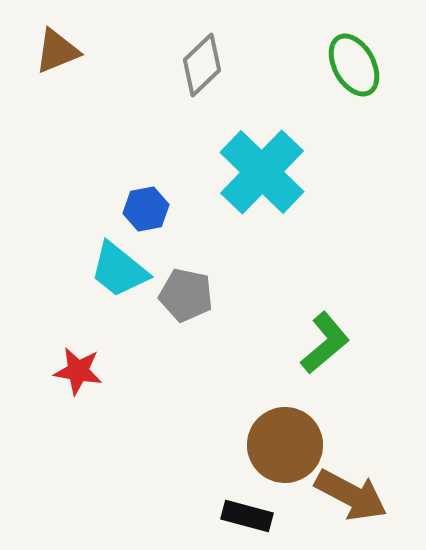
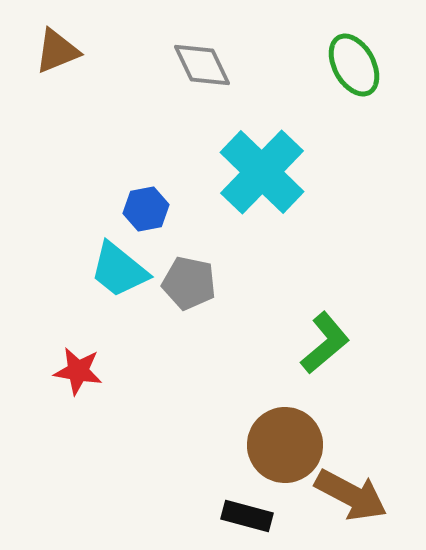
gray diamond: rotated 72 degrees counterclockwise
gray pentagon: moved 3 px right, 12 px up
